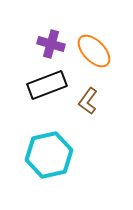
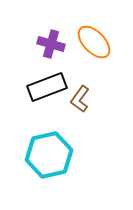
orange ellipse: moved 9 px up
black rectangle: moved 2 px down
brown L-shape: moved 8 px left, 2 px up
